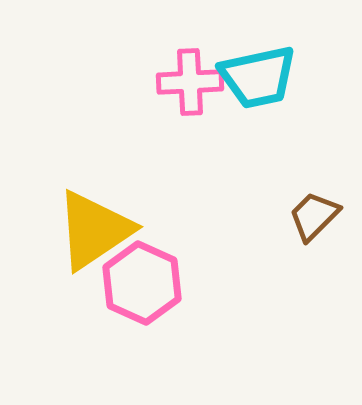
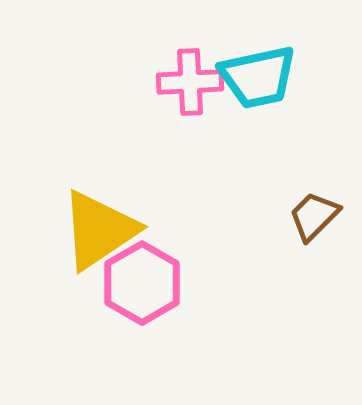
yellow triangle: moved 5 px right
pink hexagon: rotated 6 degrees clockwise
